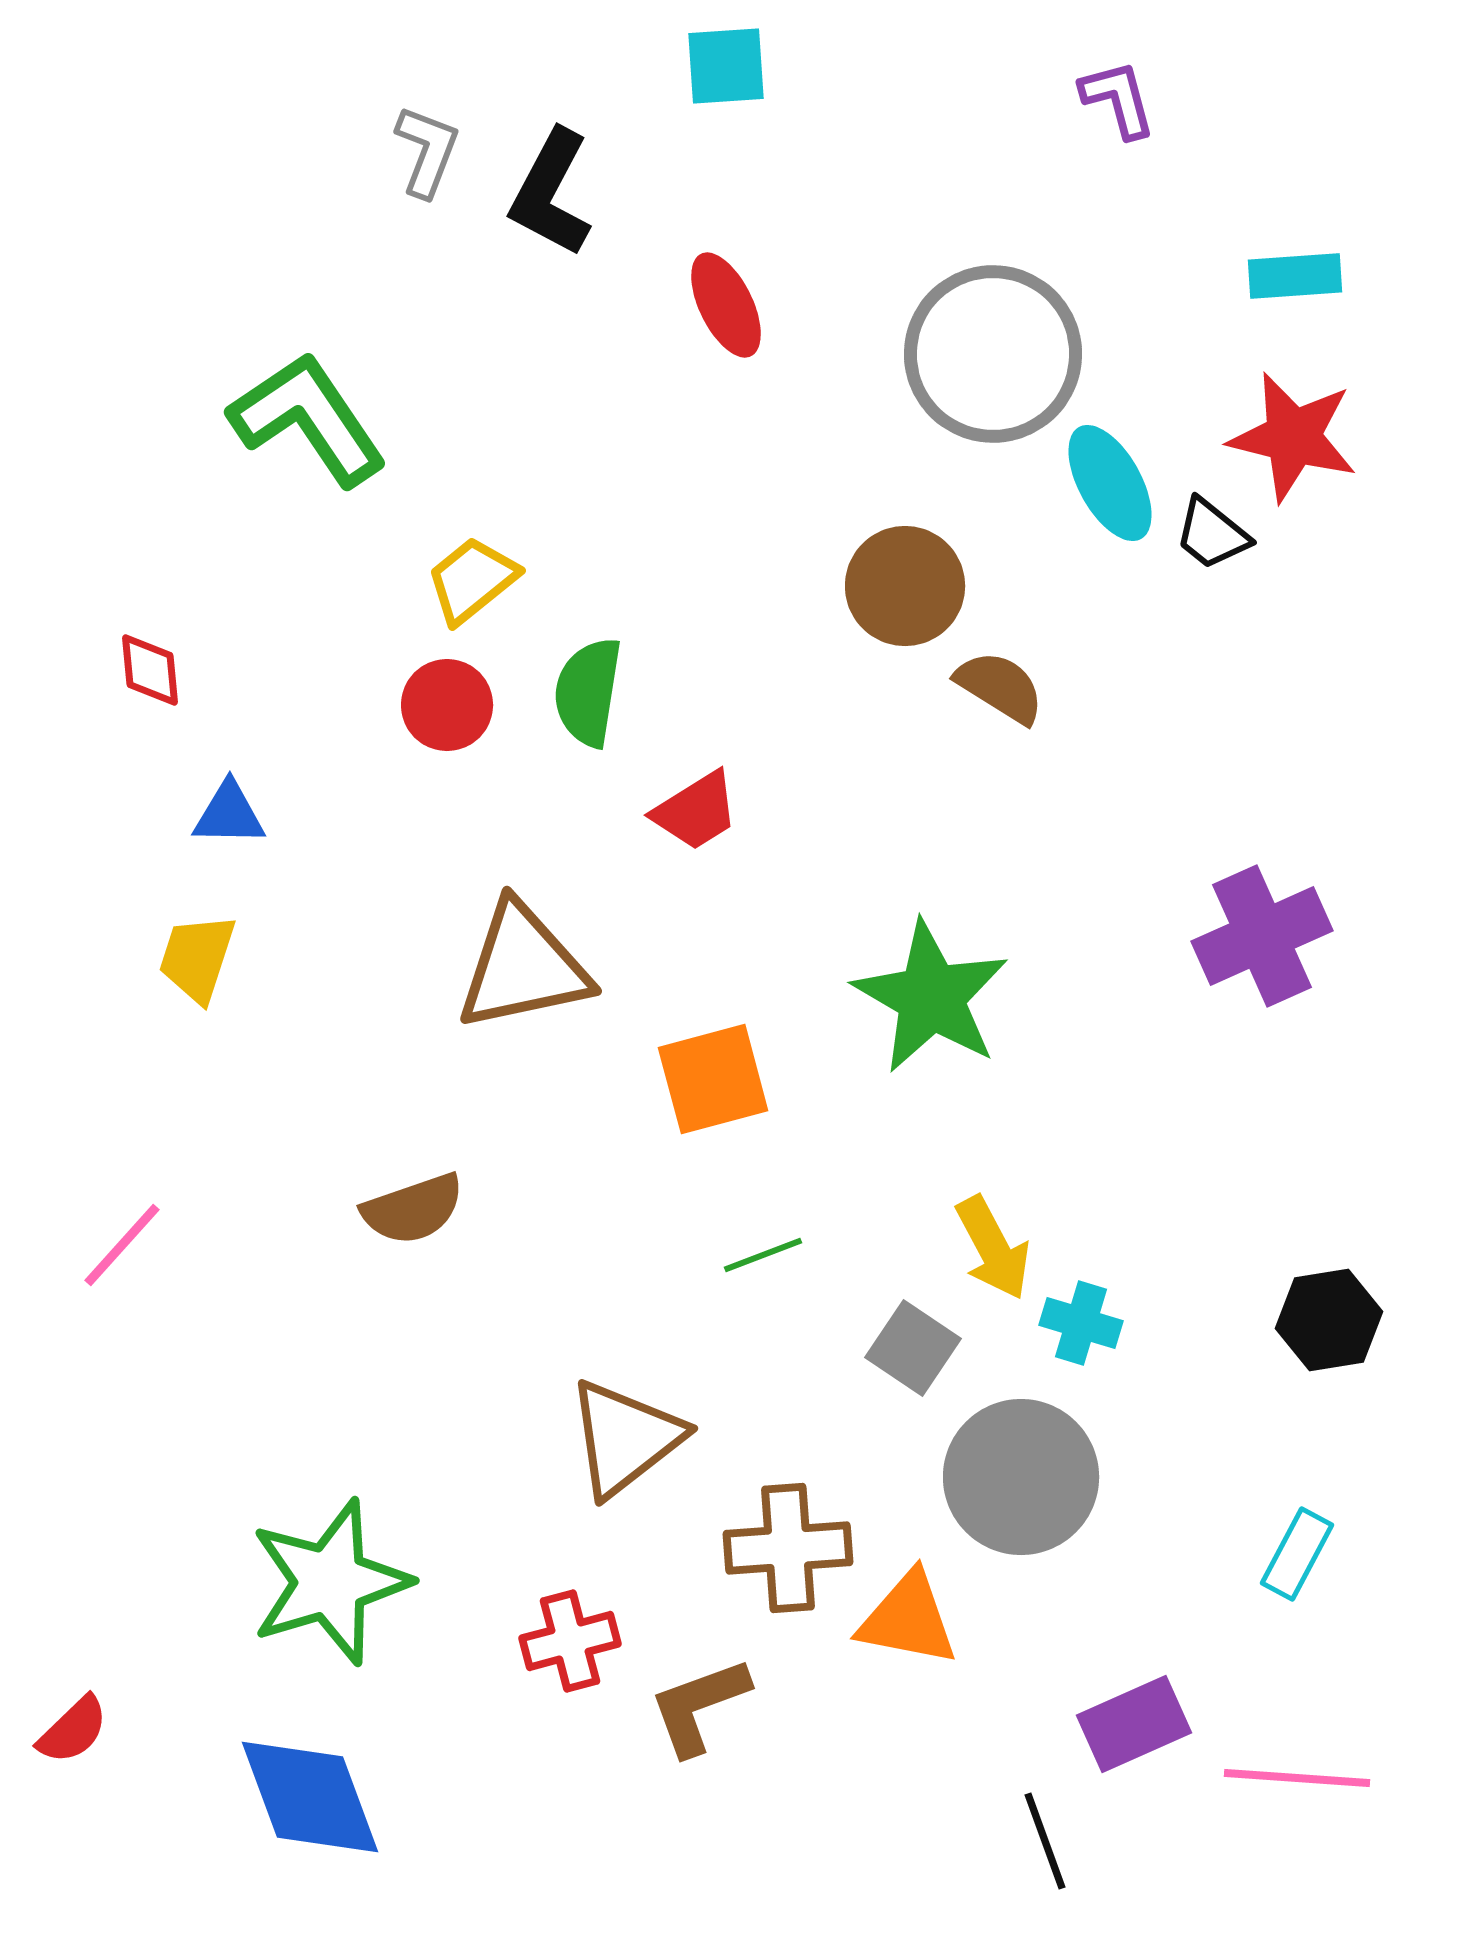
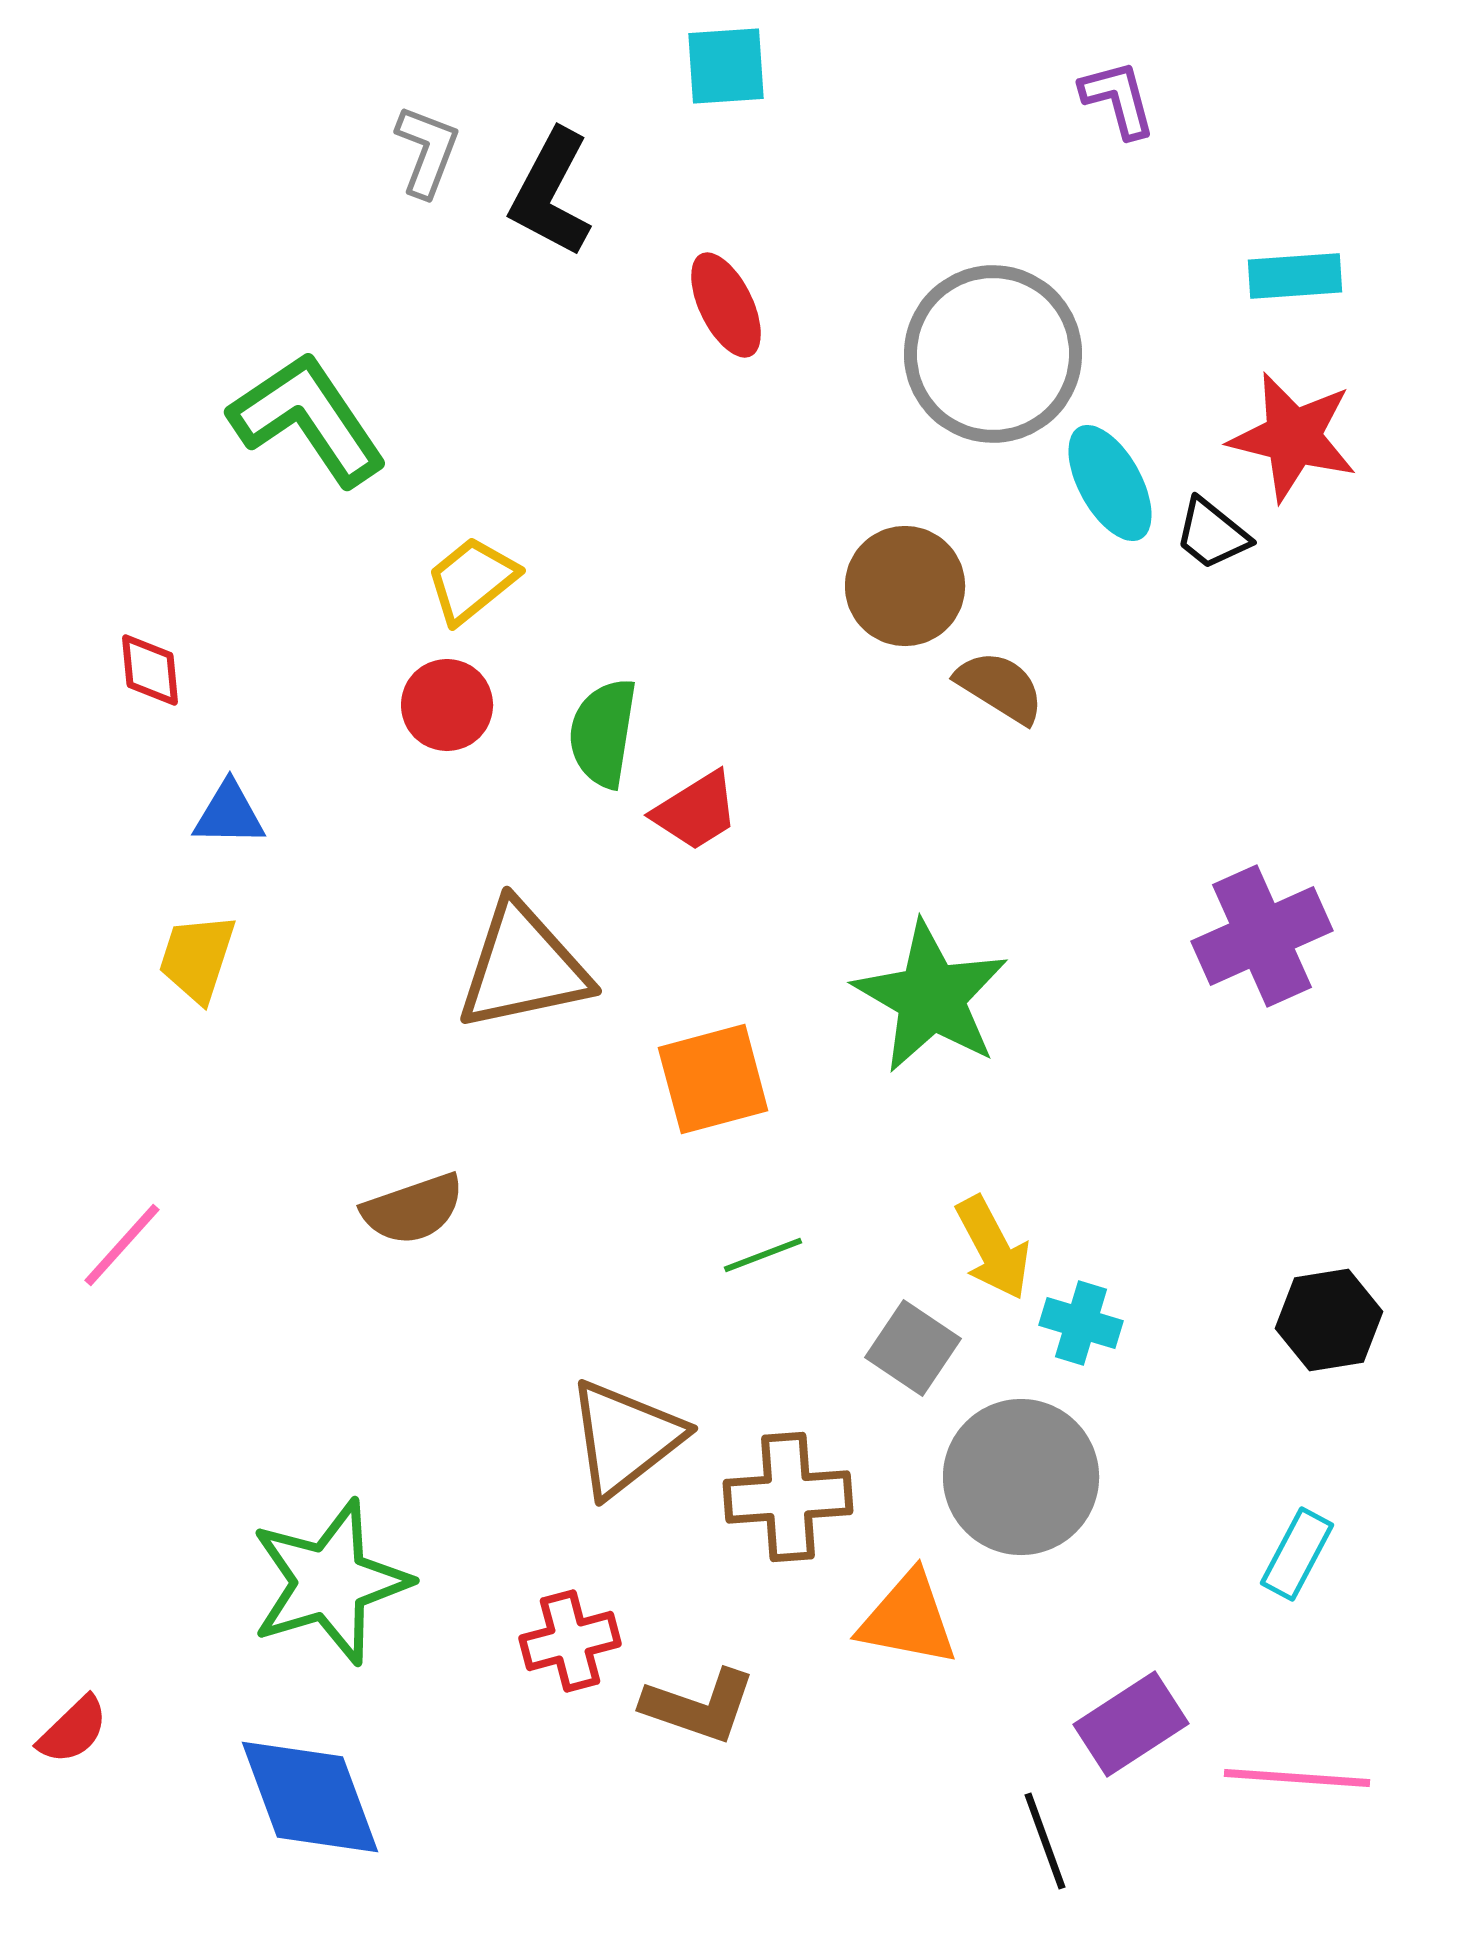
green semicircle at (588, 692): moved 15 px right, 41 px down
brown cross at (788, 1548): moved 51 px up
brown L-shape at (699, 1706): rotated 141 degrees counterclockwise
purple rectangle at (1134, 1724): moved 3 px left; rotated 9 degrees counterclockwise
